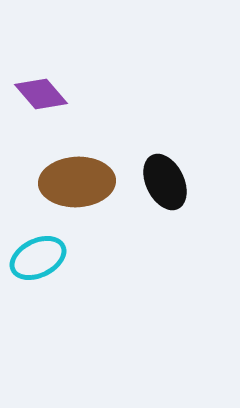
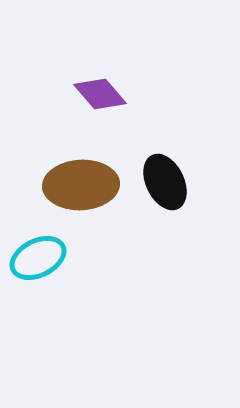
purple diamond: moved 59 px right
brown ellipse: moved 4 px right, 3 px down
